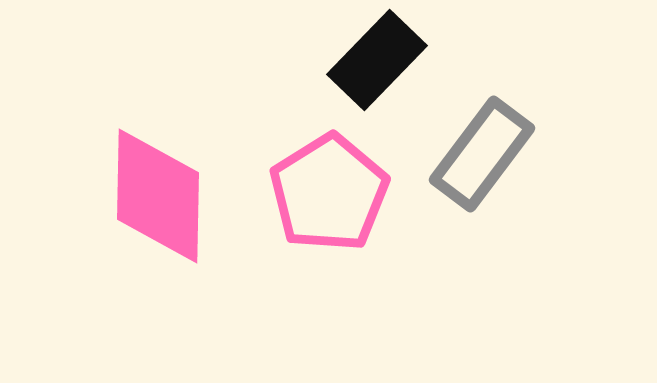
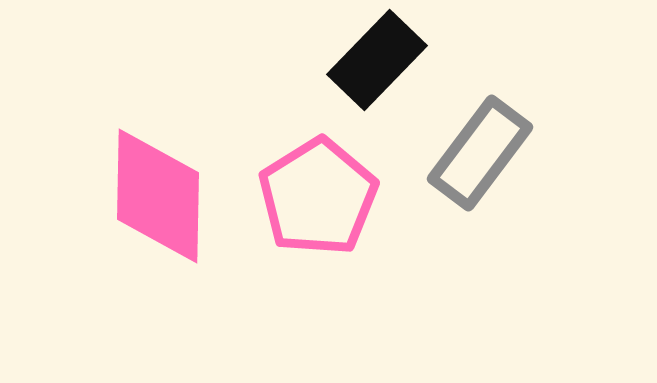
gray rectangle: moved 2 px left, 1 px up
pink pentagon: moved 11 px left, 4 px down
